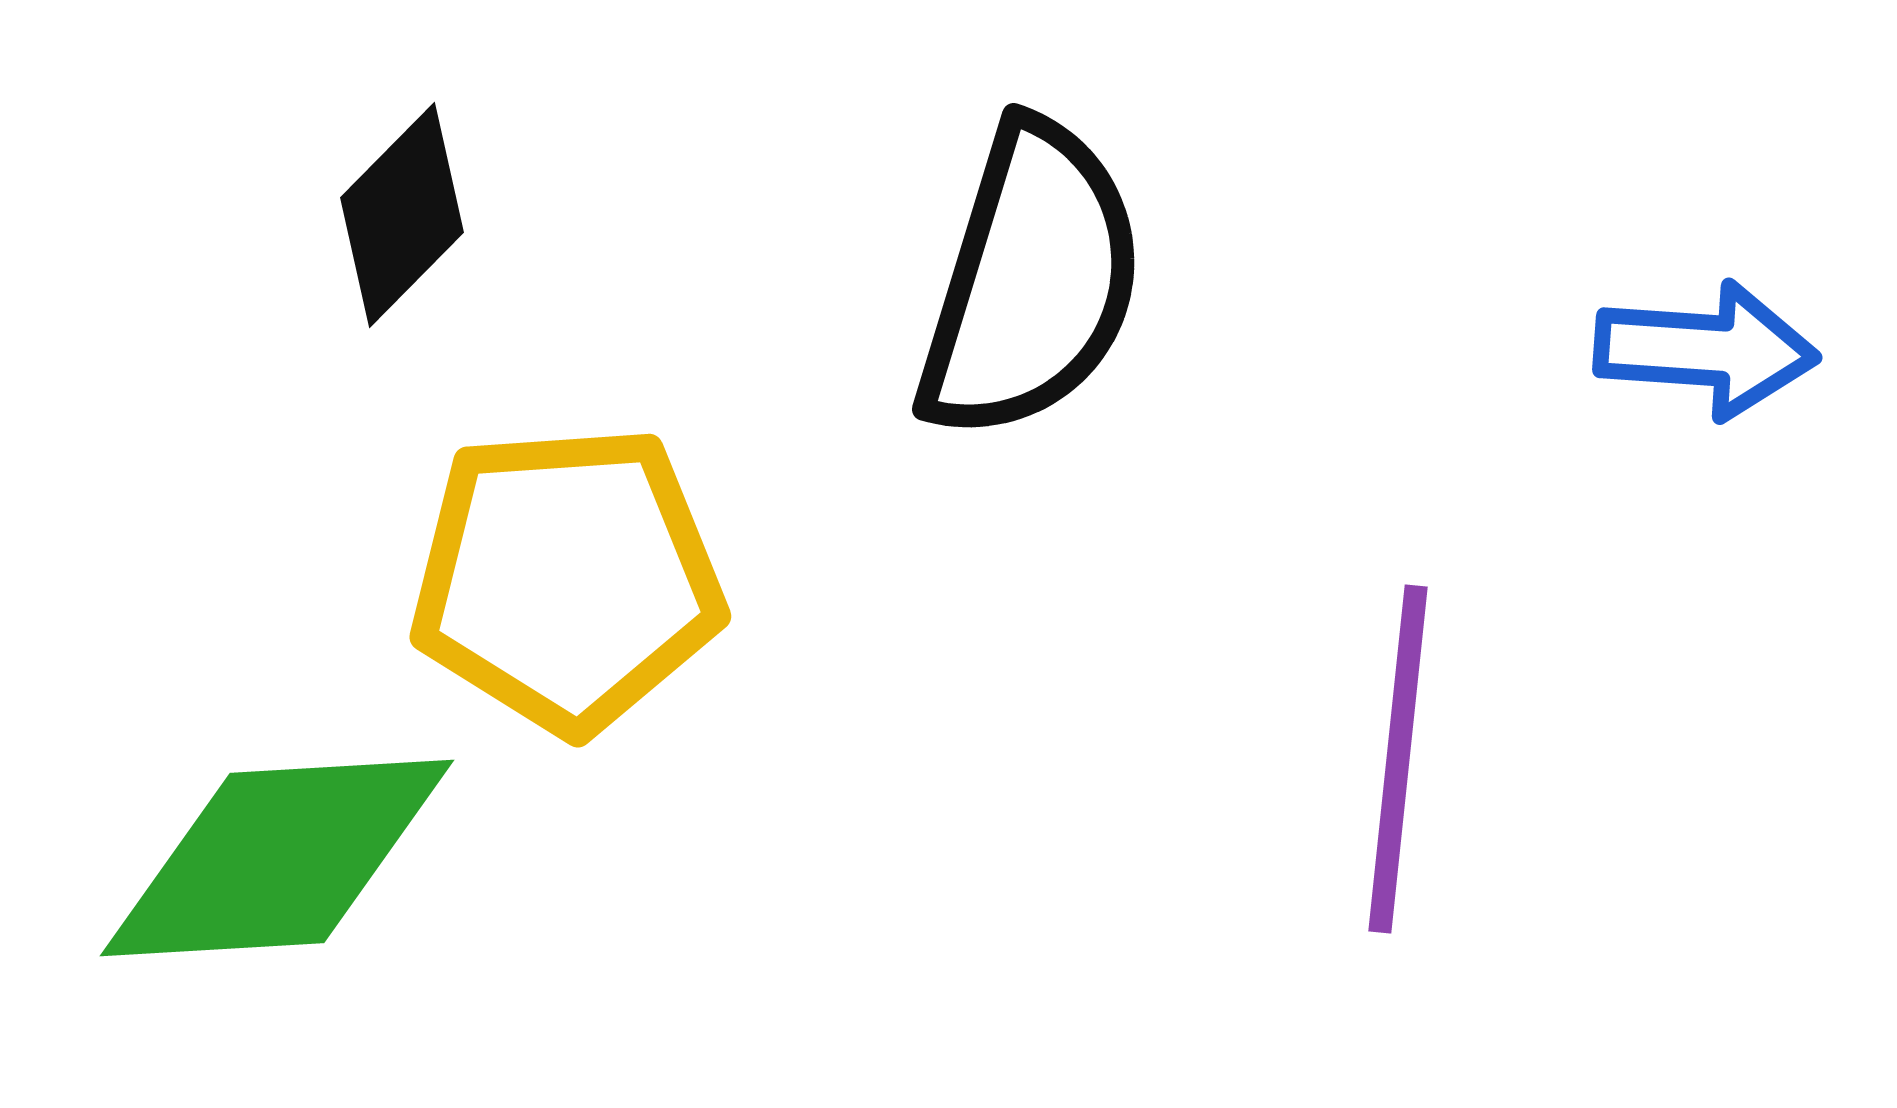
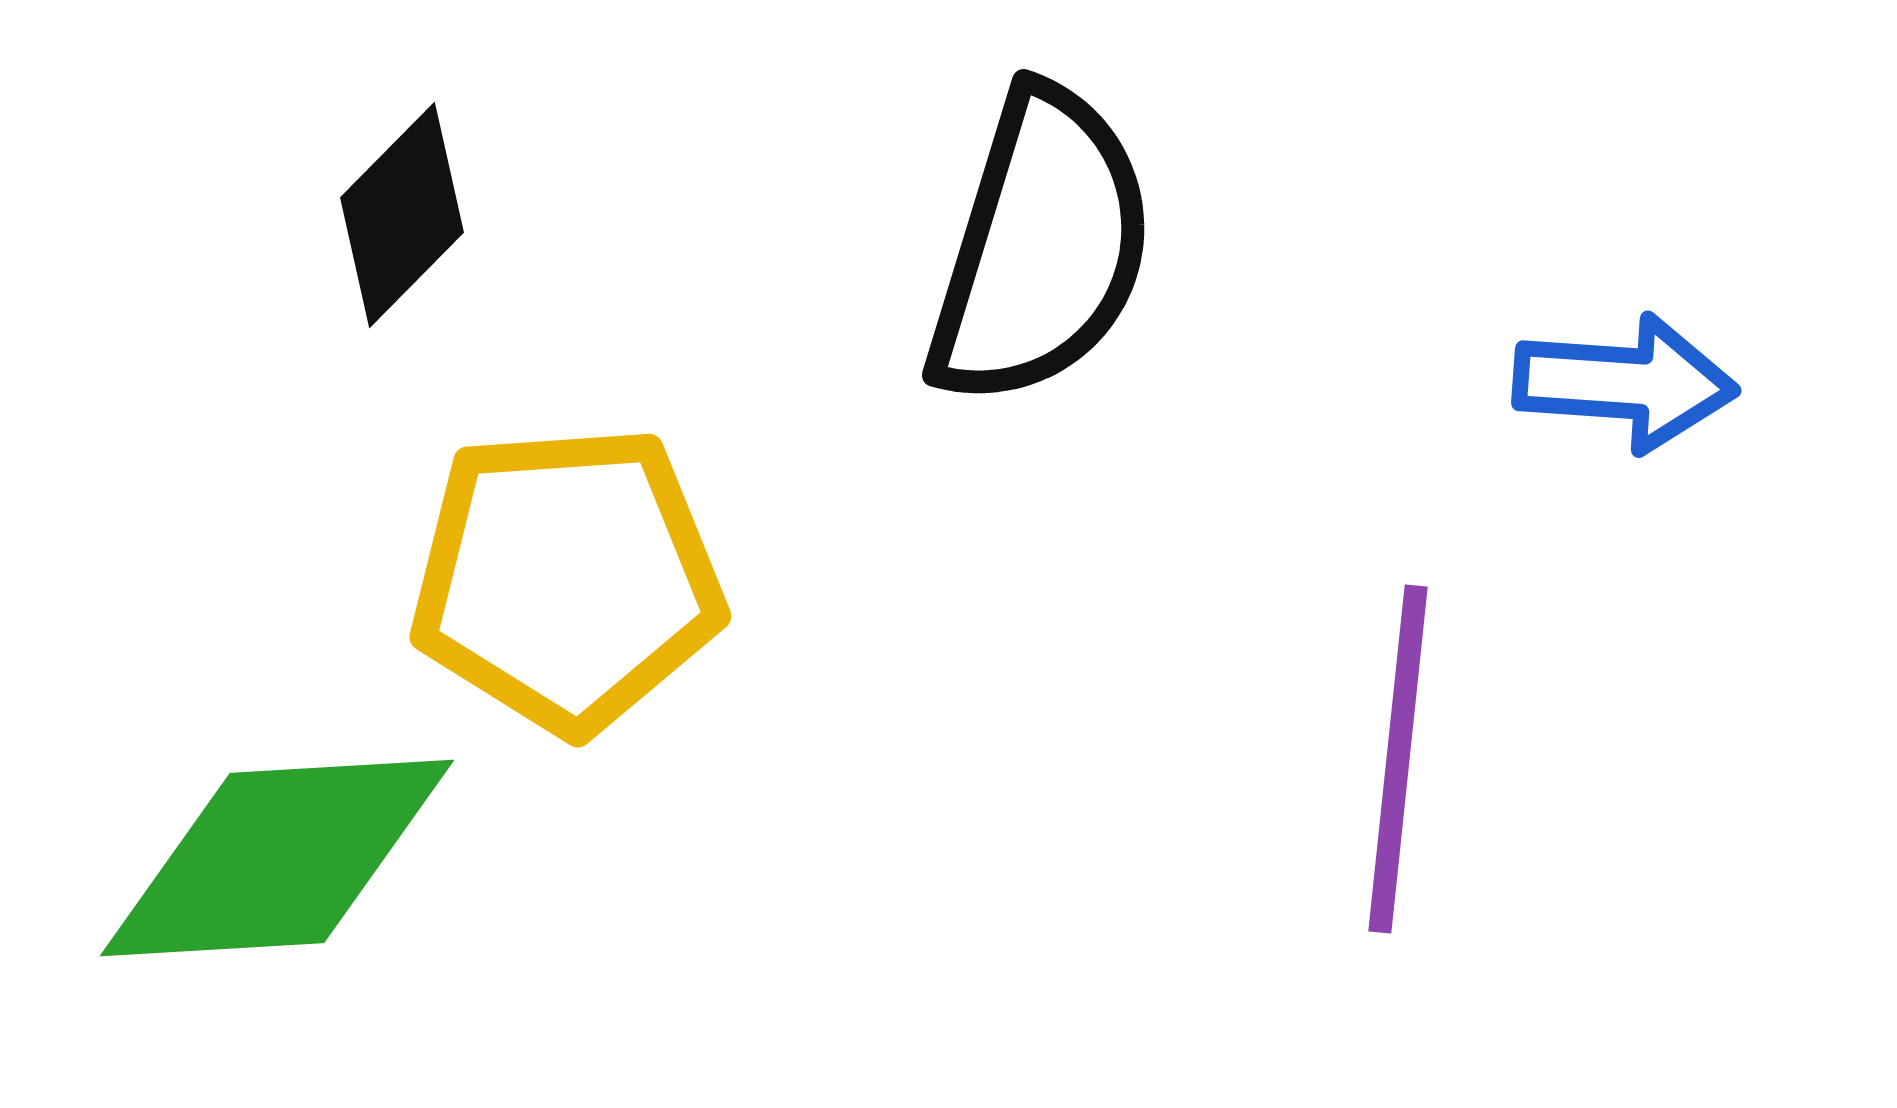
black semicircle: moved 10 px right, 34 px up
blue arrow: moved 81 px left, 33 px down
